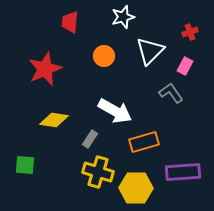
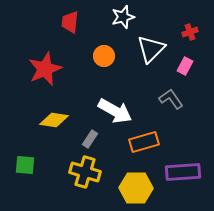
white triangle: moved 1 px right, 2 px up
gray L-shape: moved 6 px down
yellow cross: moved 13 px left
